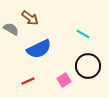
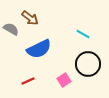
black circle: moved 2 px up
